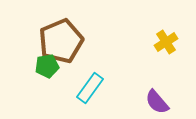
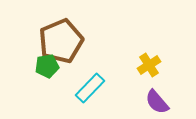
yellow cross: moved 17 px left, 23 px down
cyan rectangle: rotated 8 degrees clockwise
